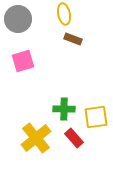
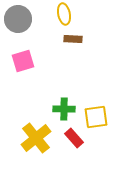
brown rectangle: rotated 18 degrees counterclockwise
